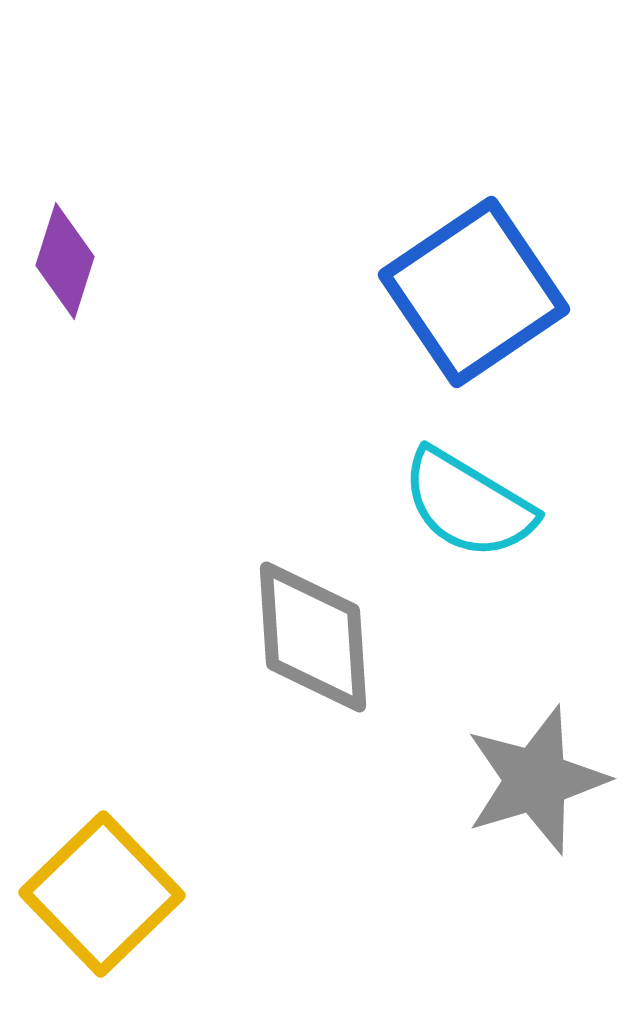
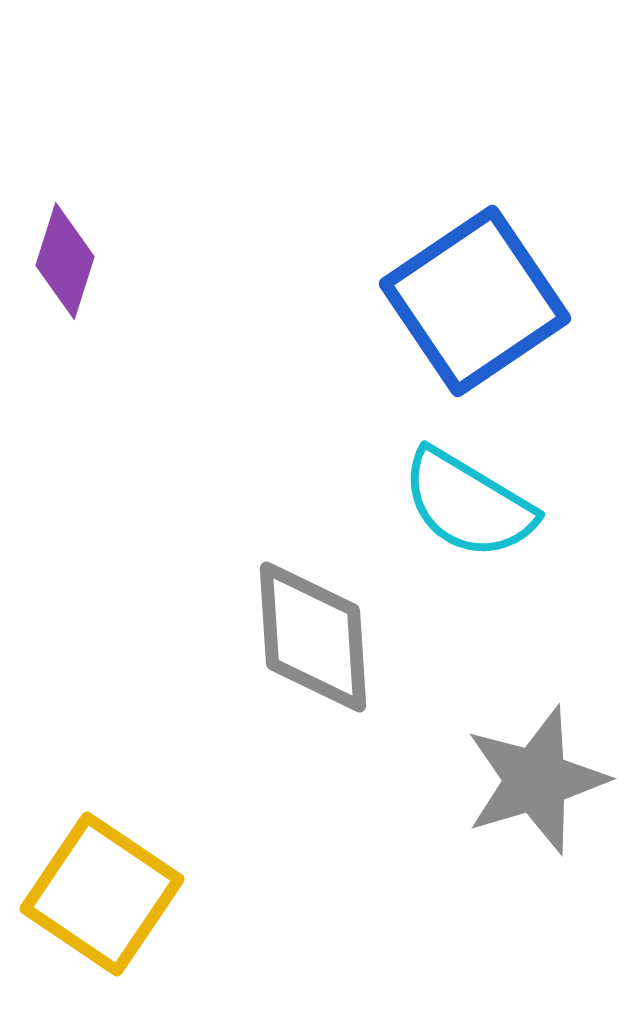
blue square: moved 1 px right, 9 px down
yellow square: rotated 12 degrees counterclockwise
